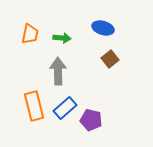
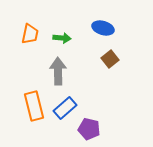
purple pentagon: moved 2 px left, 9 px down
